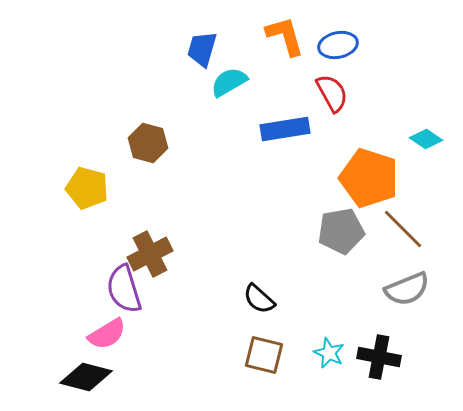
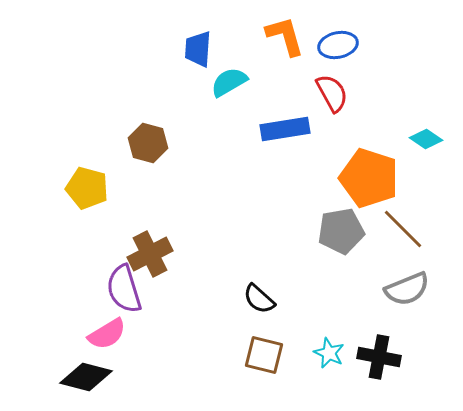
blue trapezoid: moved 4 px left; rotated 12 degrees counterclockwise
